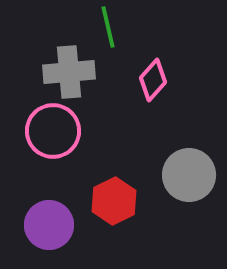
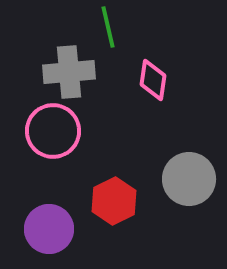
pink diamond: rotated 33 degrees counterclockwise
gray circle: moved 4 px down
purple circle: moved 4 px down
